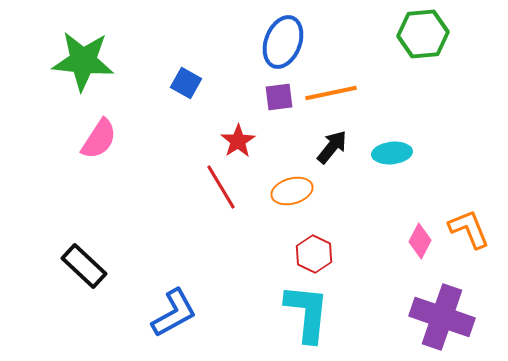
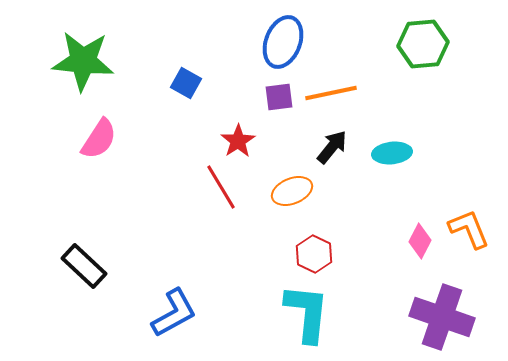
green hexagon: moved 10 px down
orange ellipse: rotated 6 degrees counterclockwise
